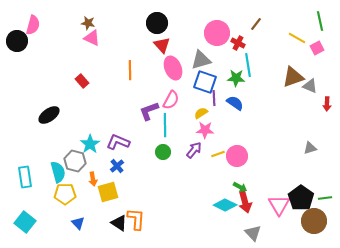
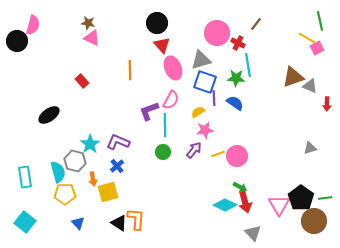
yellow line at (297, 38): moved 10 px right
yellow semicircle at (201, 113): moved 3 px left, 1 px up
pink star at (205, 130): rotated 12 degrees counterclockwise
